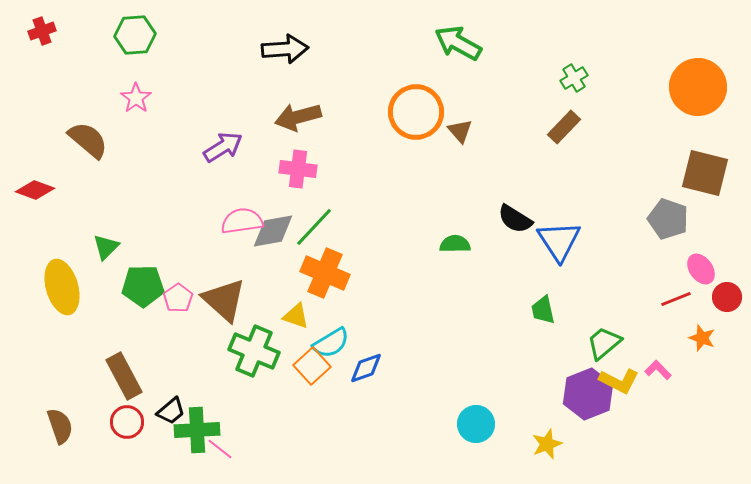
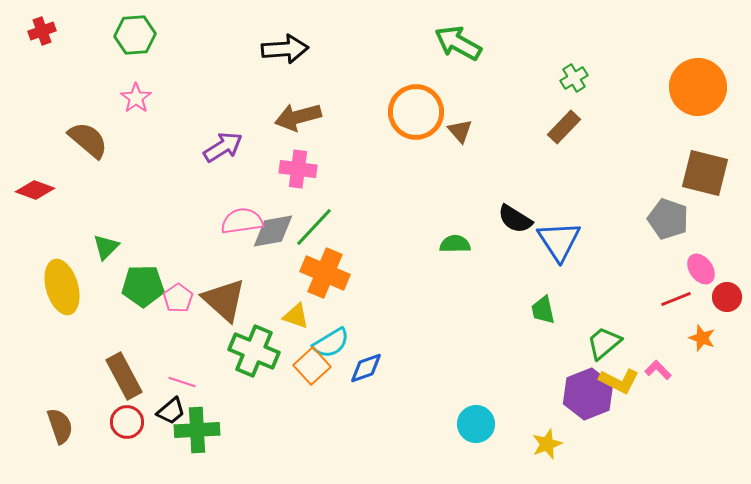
pink line at (220, 449): moved 38 px left, 67 px up; rotated 20 degrees counterclockwise
